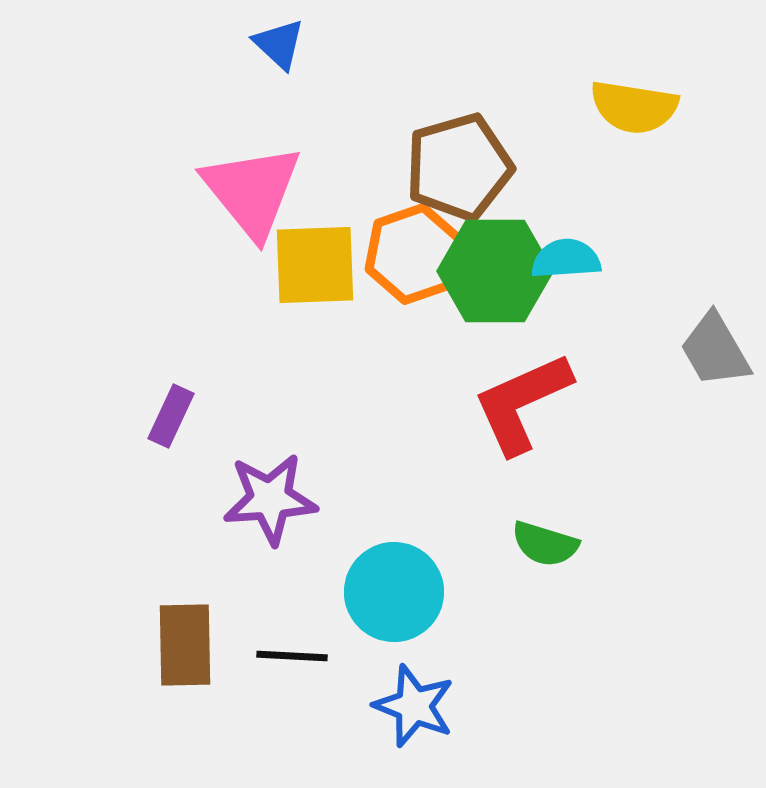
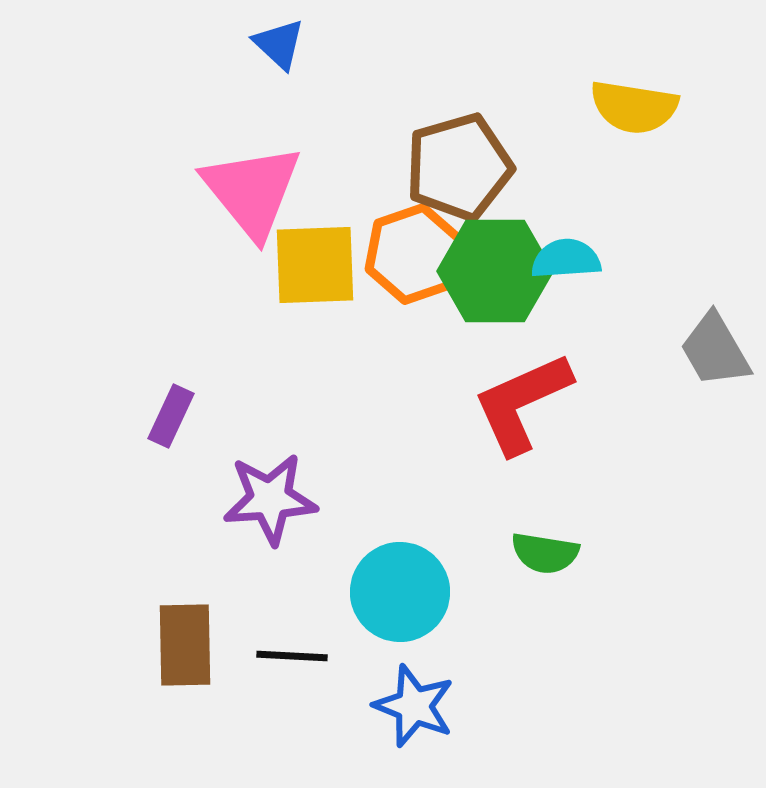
green semicircle: moved 9 px down; rotated 8 degrees counterclockwise
cyan circle: moved 6 px right
